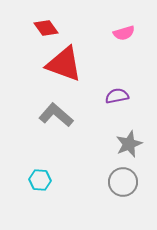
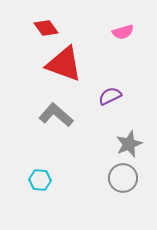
pink semicircle: moved 1 px left, 1 px up
purple semicircle: moved 7 px left; rotated 15 degrees counterclockwise
gray circle: moved 4 px up
